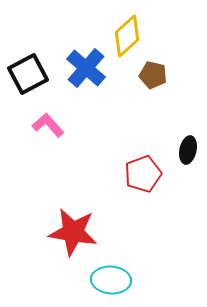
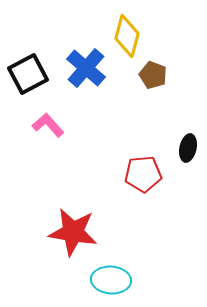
yellow diamond: rotated 33 degrees counterclockwise
brown pentagon: rotated 8 degrees clockwise
black ellipse: moved 2 px up
red pentagon: rotated 15 degrees clockwise
